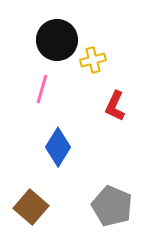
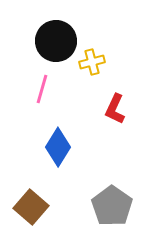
black circle: moved 1 px left, 1 px down
yellow cross: moved 1 px left, 2 px down
red L-shape: moved 3 px down
gray pentagon: rotated 12 degrees clockwise
